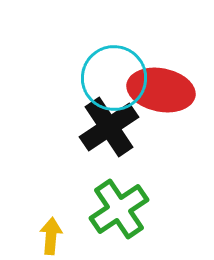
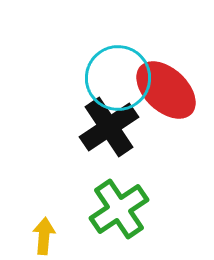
cyan circle: moved 4 px right
red ellipse: moved 5 px right; rotated 32 degrees clockwise
yellow arrow: moved 7 px left
